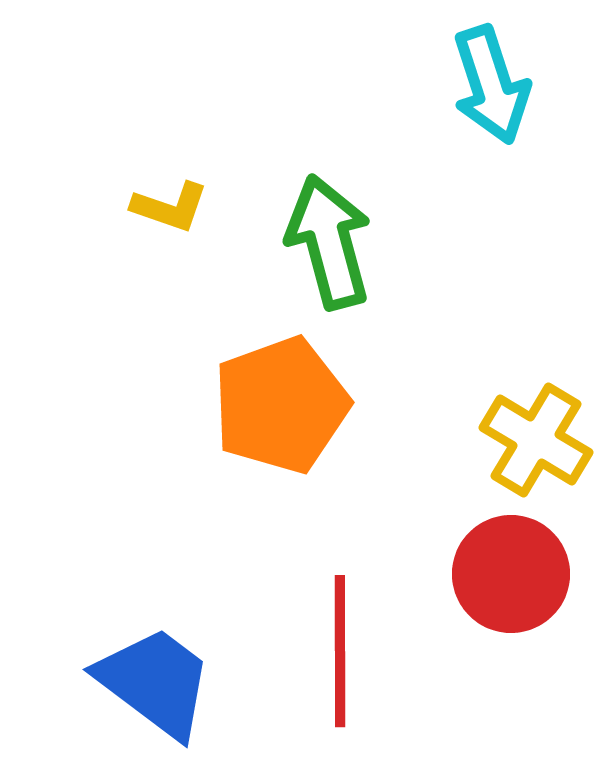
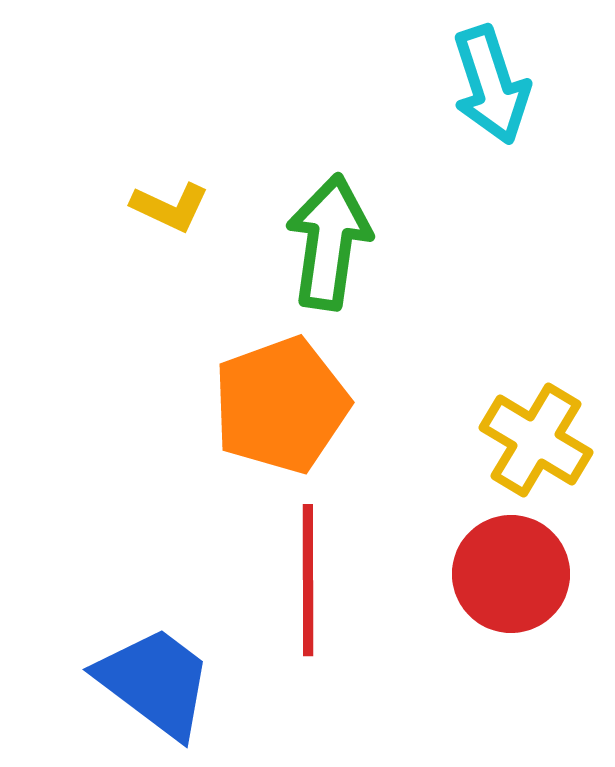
yellow L-shape: rotated 6 degrees clockwise
green arrow: rotated 23 degrees clockwise
red line: moved 32 px left, 71 px up
